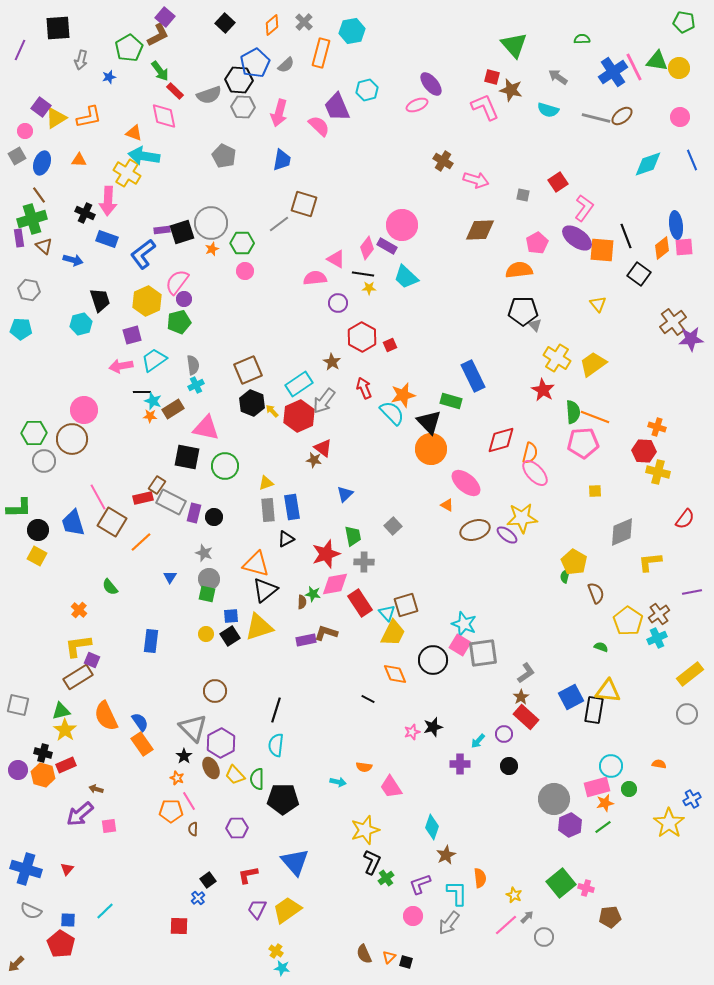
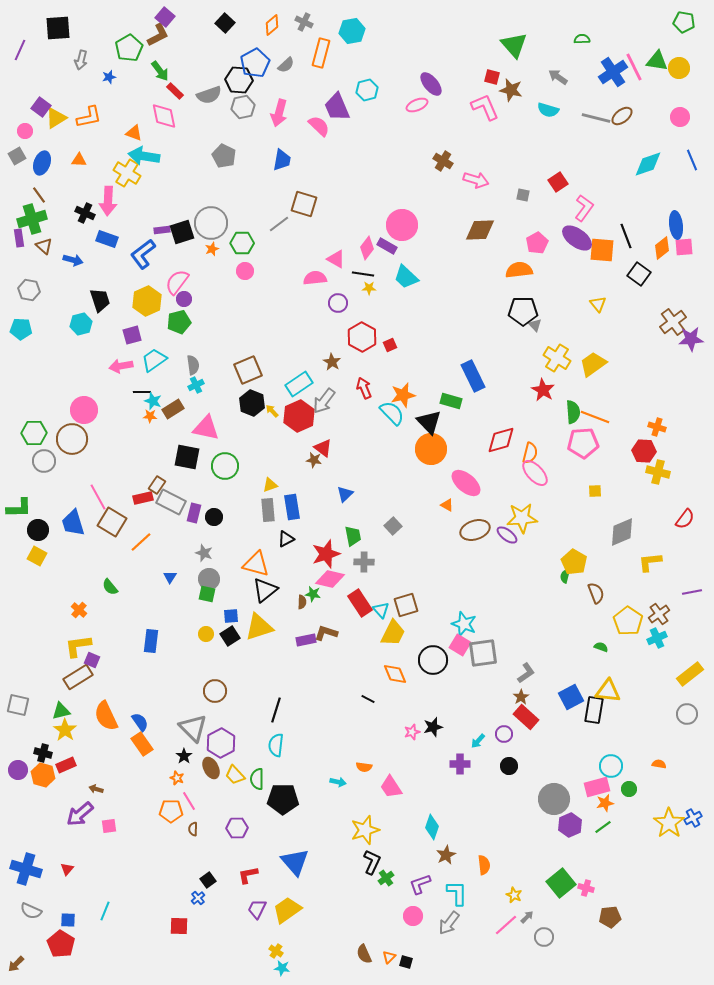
gray cross at (304, 22): rotated 18 degrees counterclockwise
gray hexagon at (243, 107): rotated 15 degrees counterclockwise
yellow triangle at (266, 483): moved 4 px right, 2 px down
pink diamond at (335, 584): moved 5 px left, 5 px up; rotated 24 degrees clockwise
cyan triangle at (387, 613): moved 6 px left, 3 px up
blue cross at (692, 799): moved 1 px right, 19 px down
orange semicircle at (480, 878): moved 4 px right, 13 px up
cyan line at (105, 911): rotated 24 degrees counterclockwise
